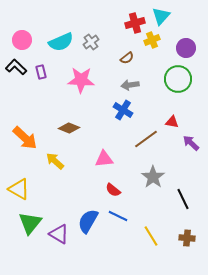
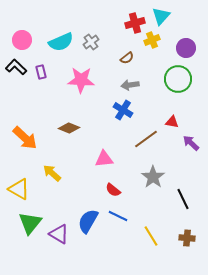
yellow arrow: moved 3 px left, 12 px down
